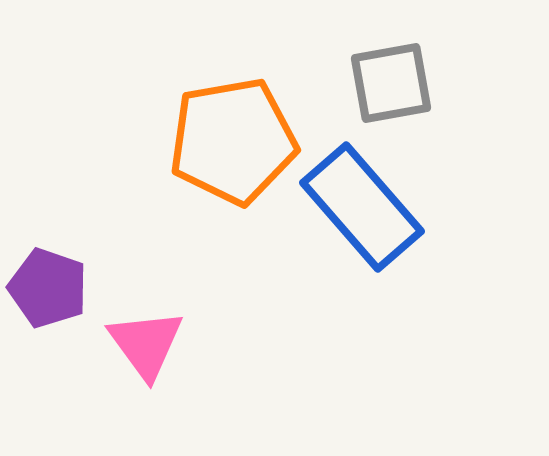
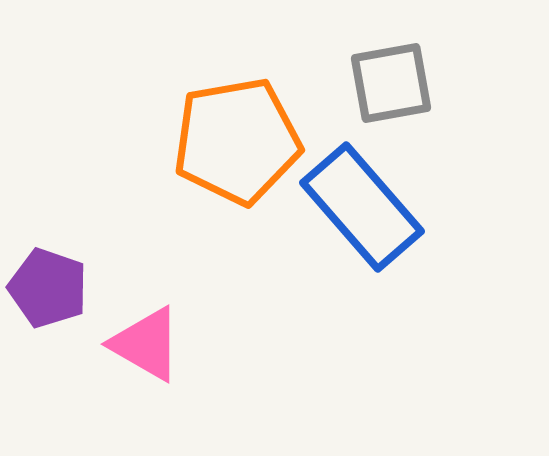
orange pentagon: moved 4 px right
pink triangle: rotated 24 degrees counterclockwise
